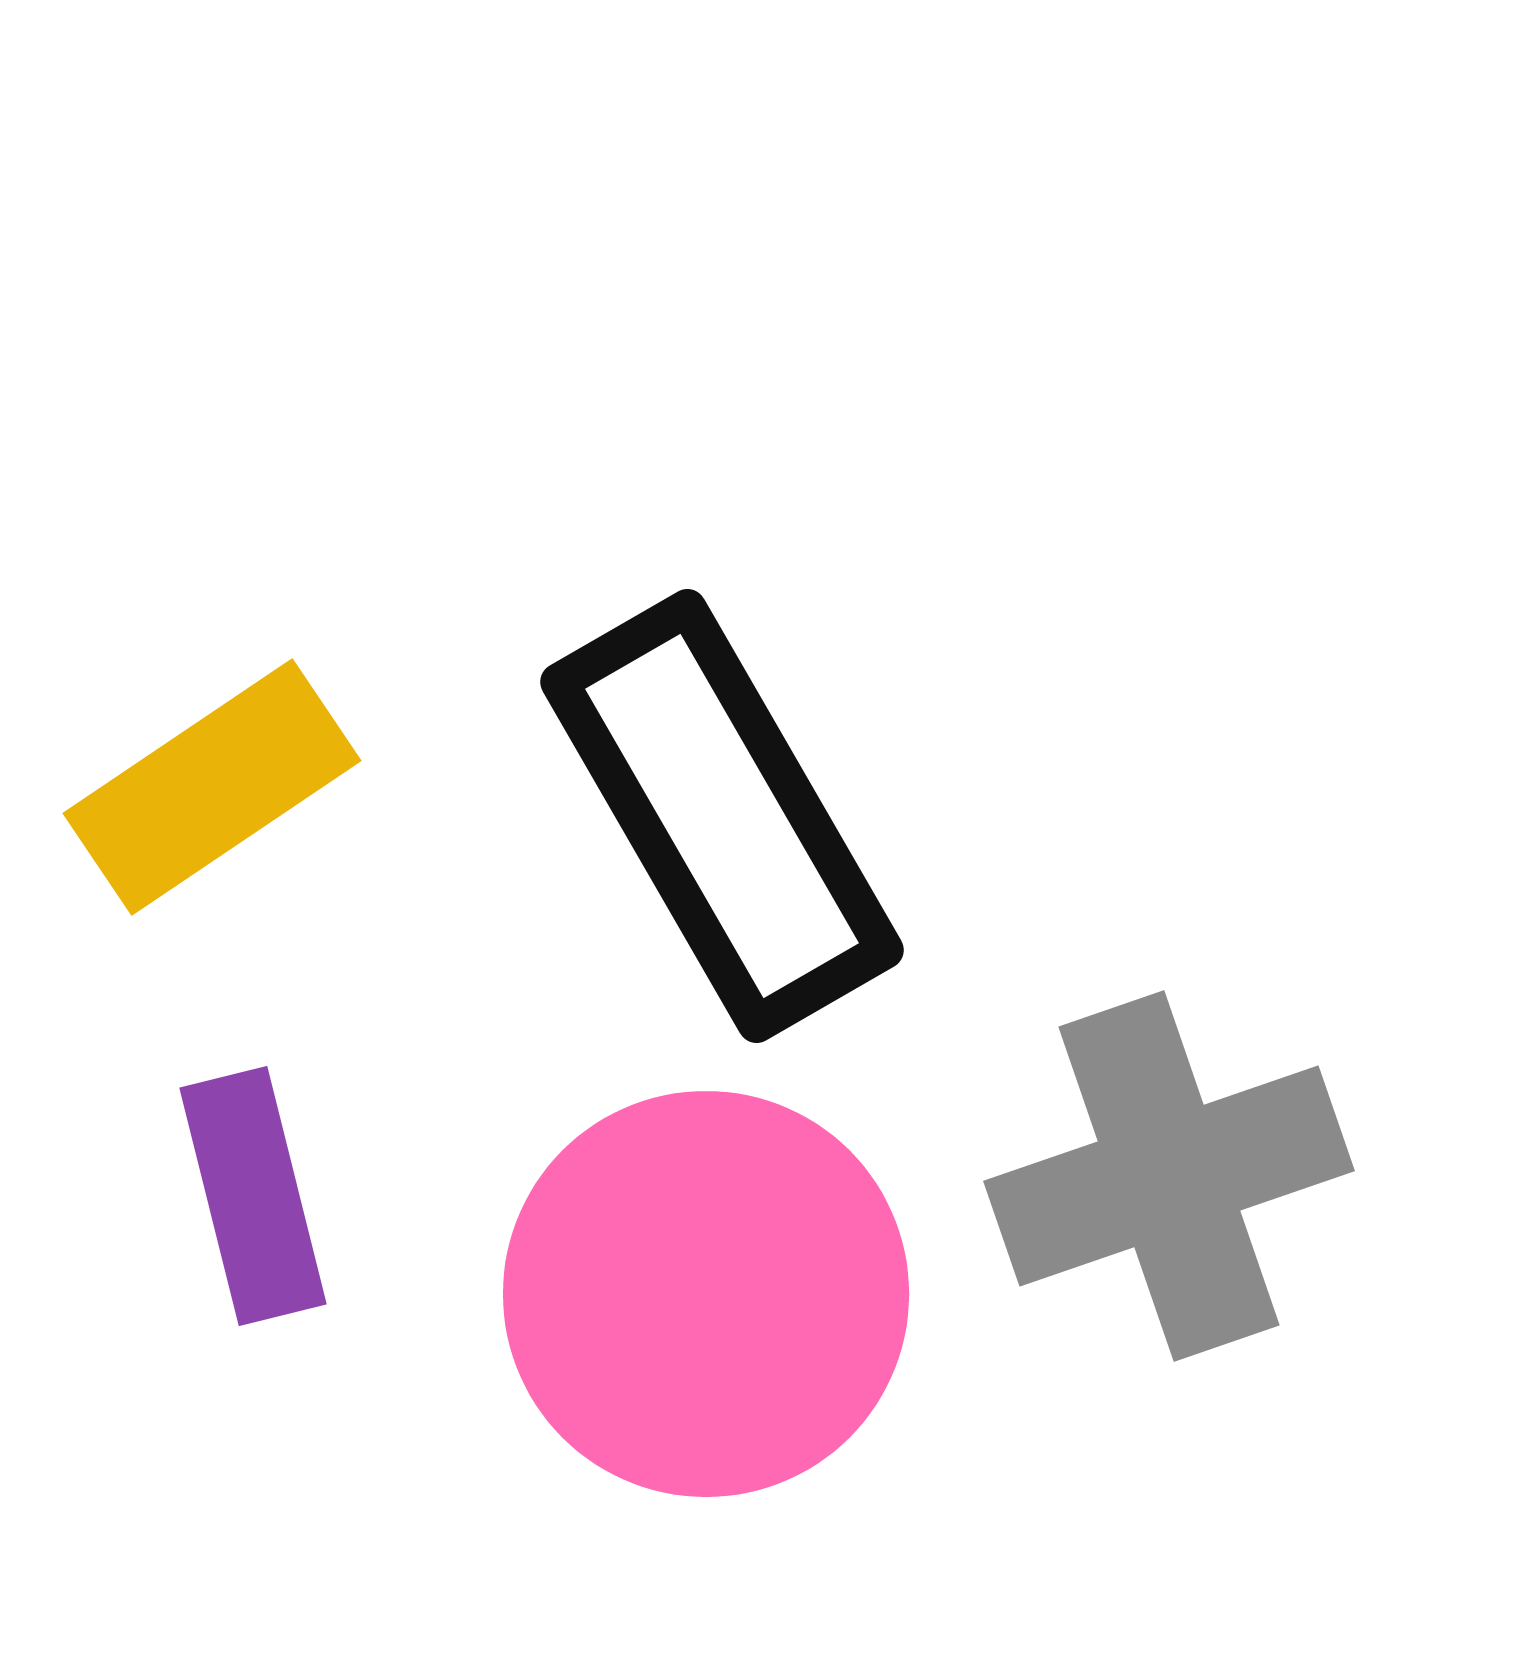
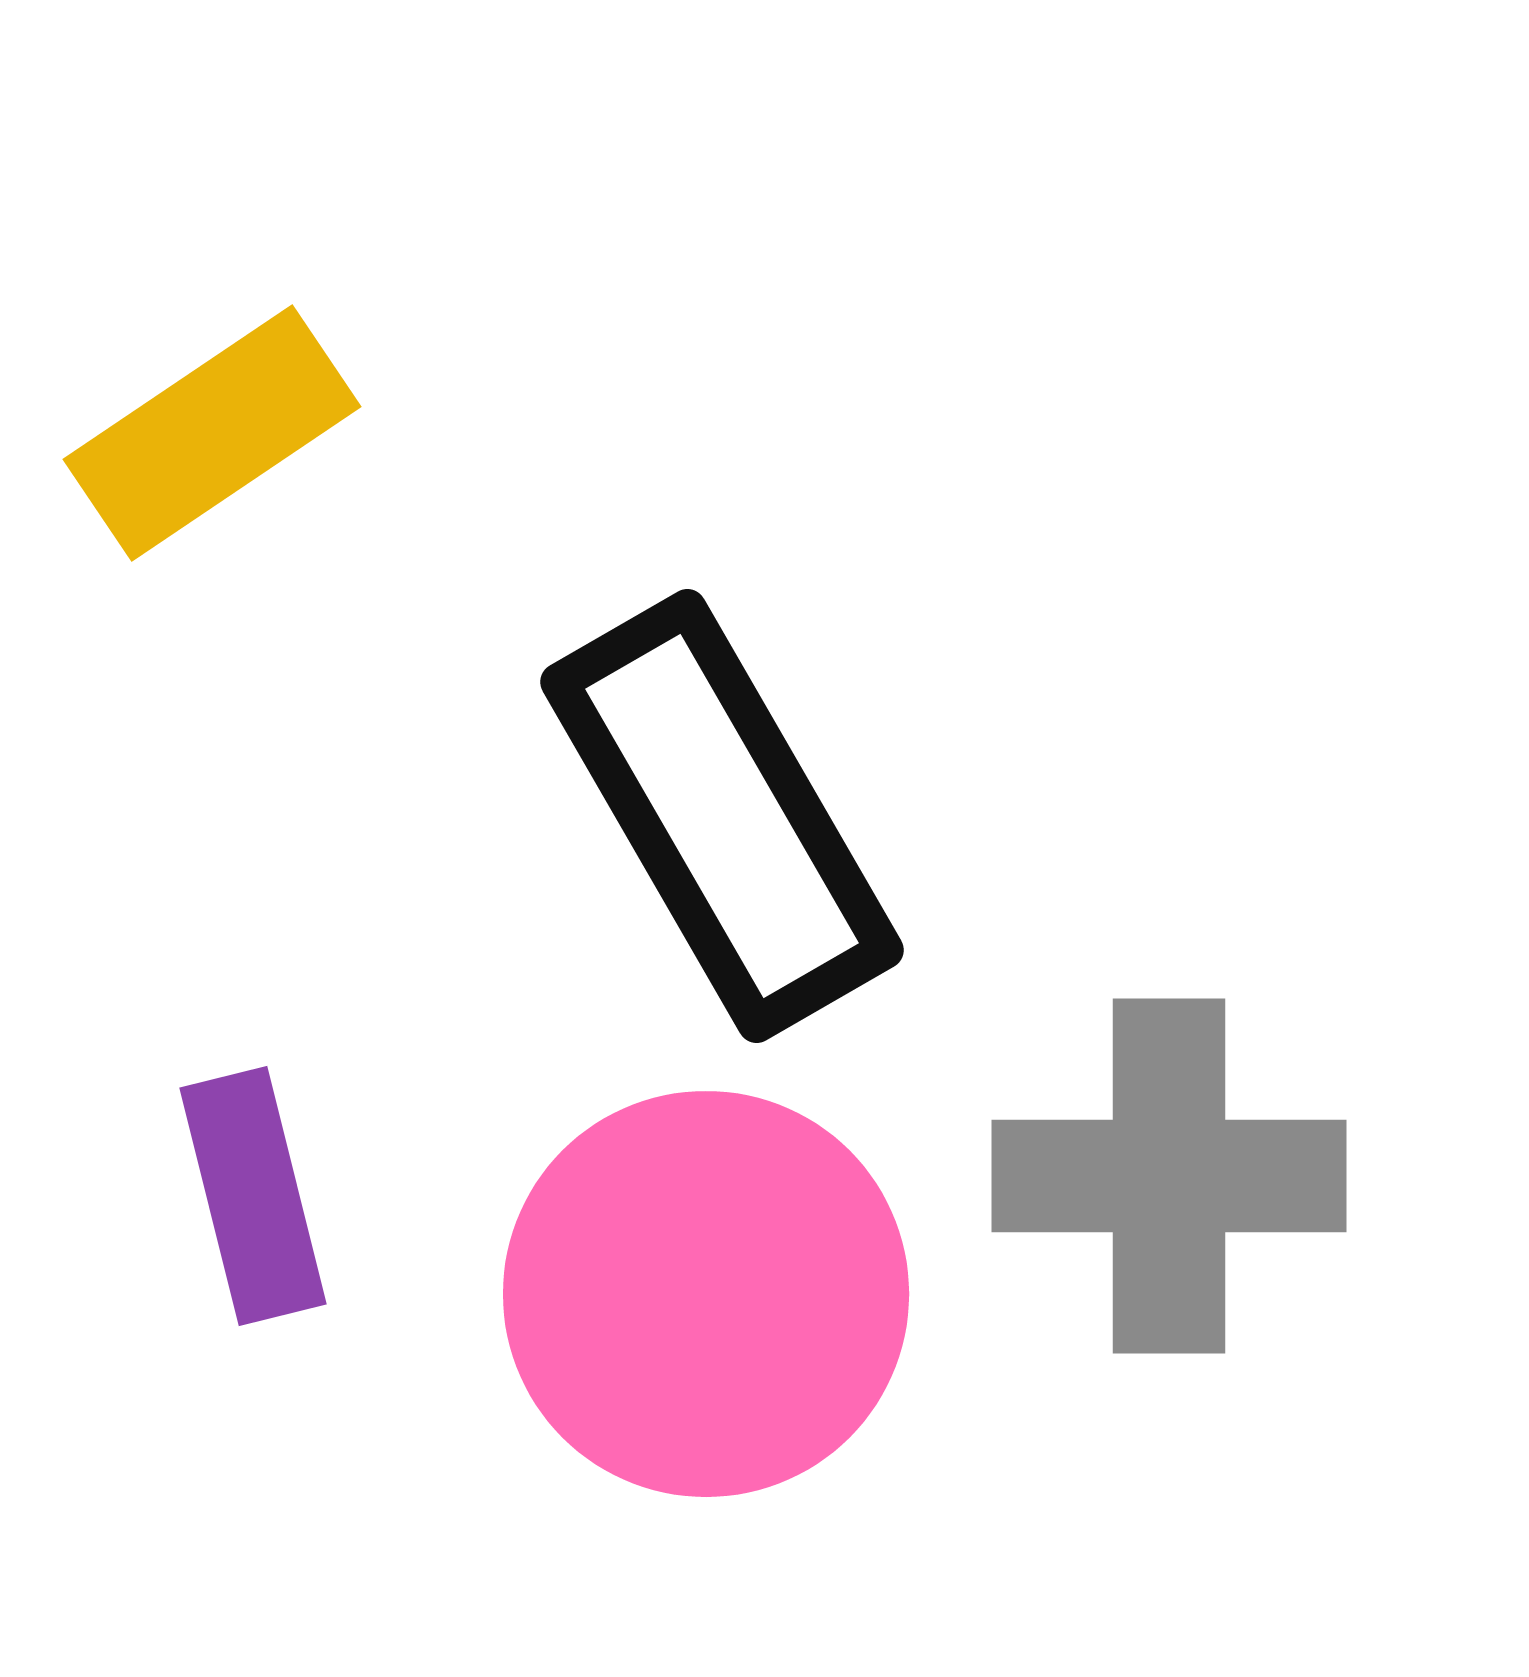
yellow rectangle: moved 354 px up
gray cross: rotated 19 degrees clockwise
